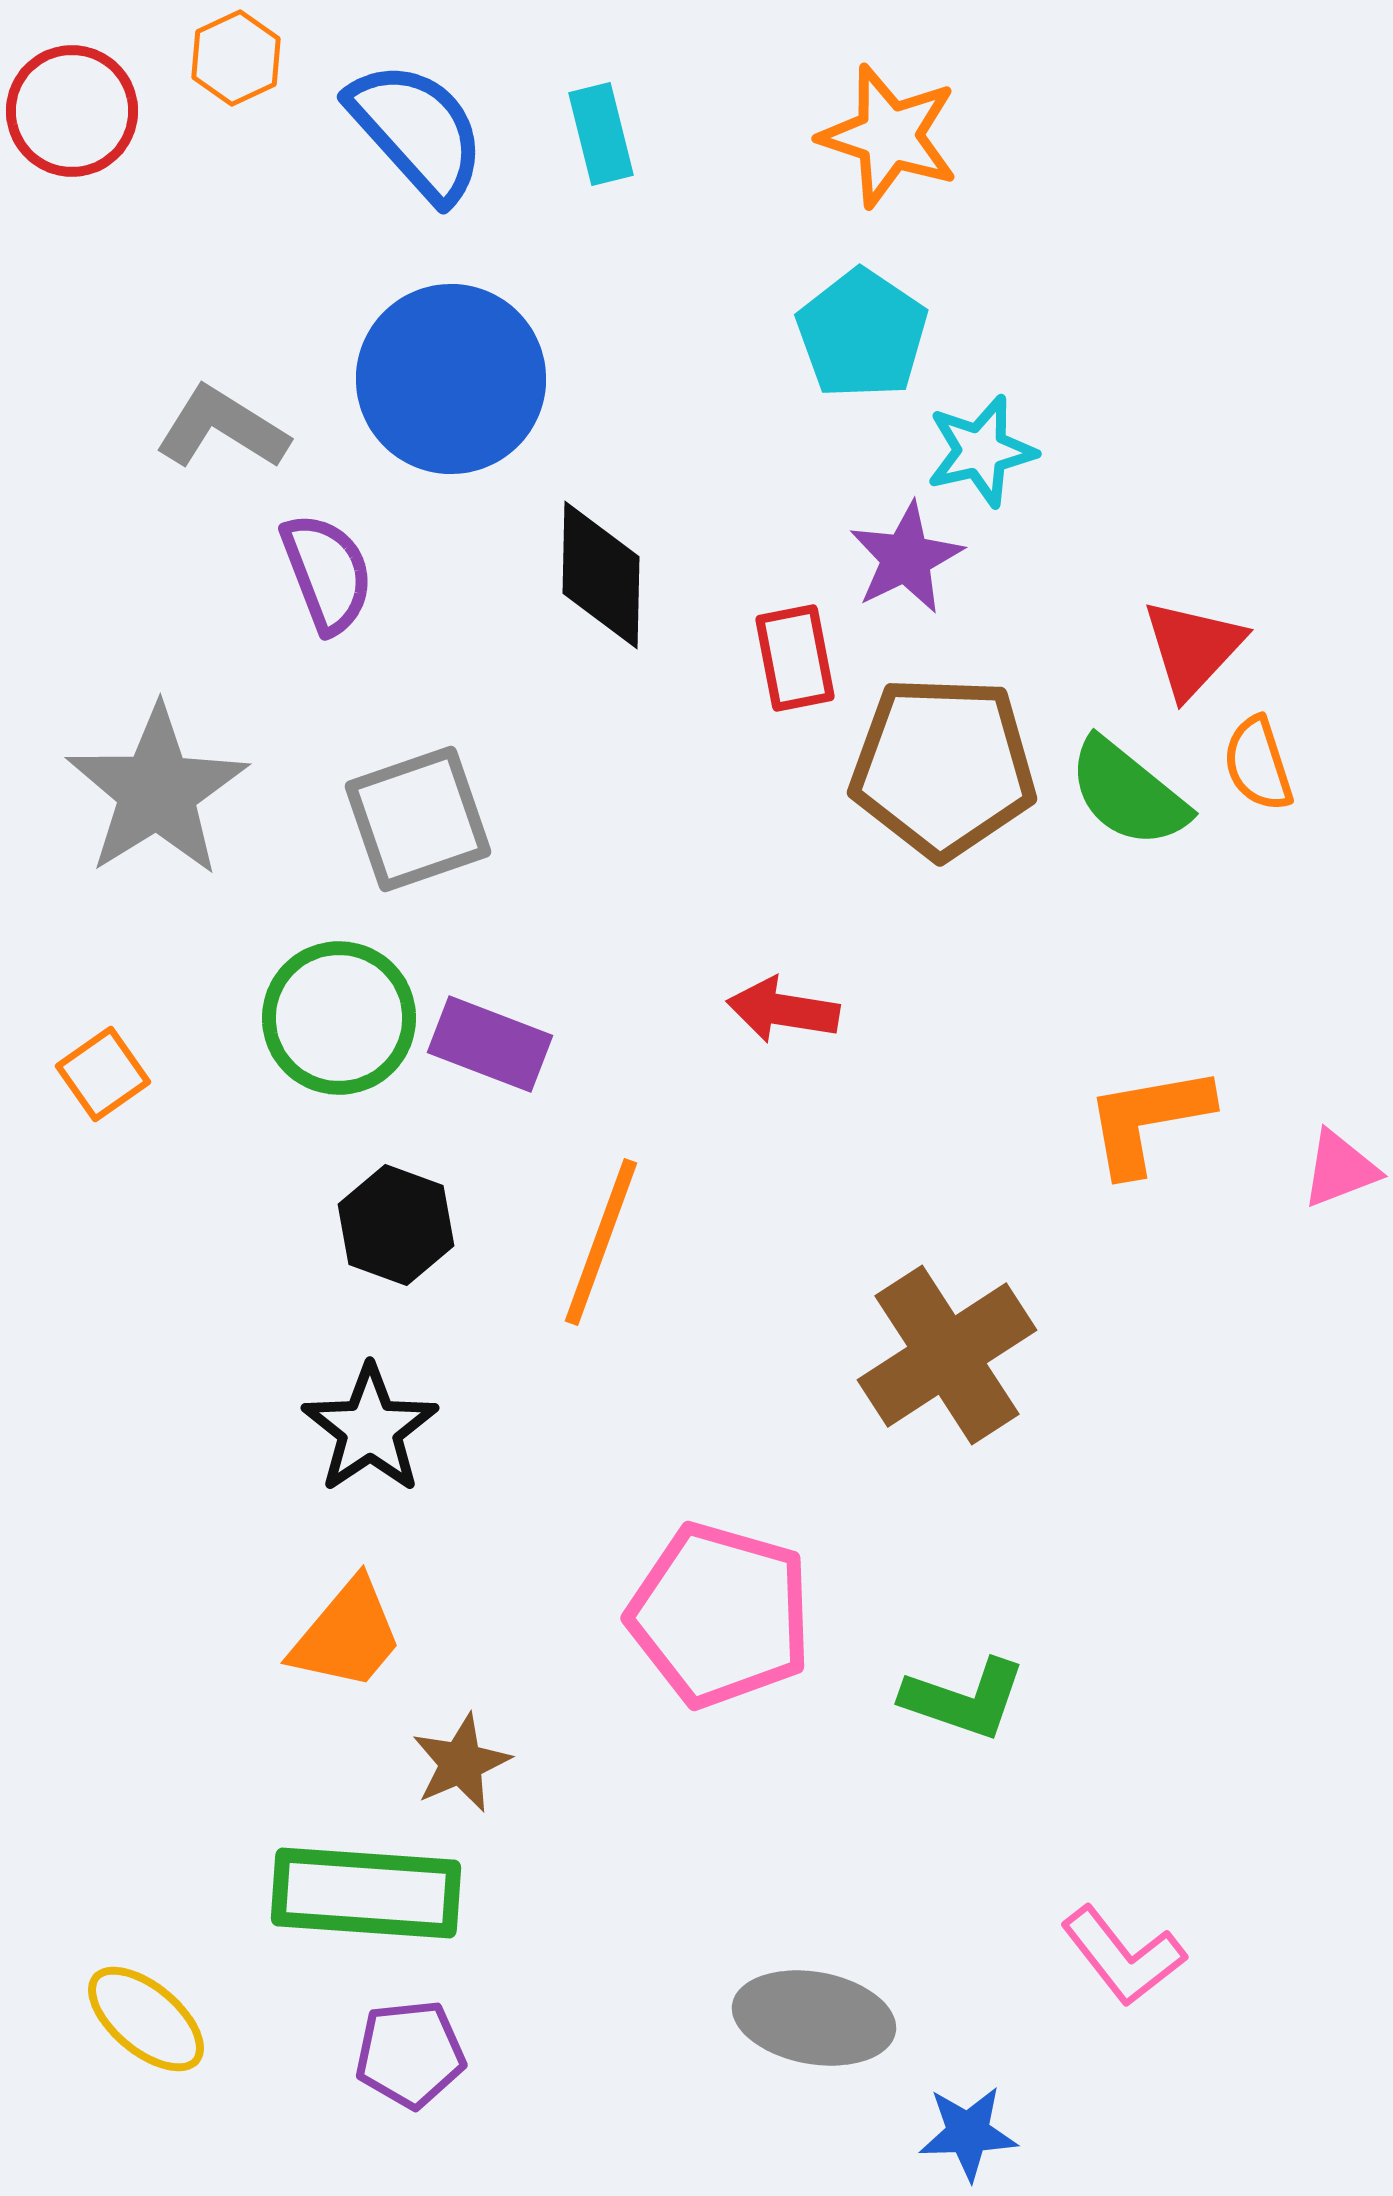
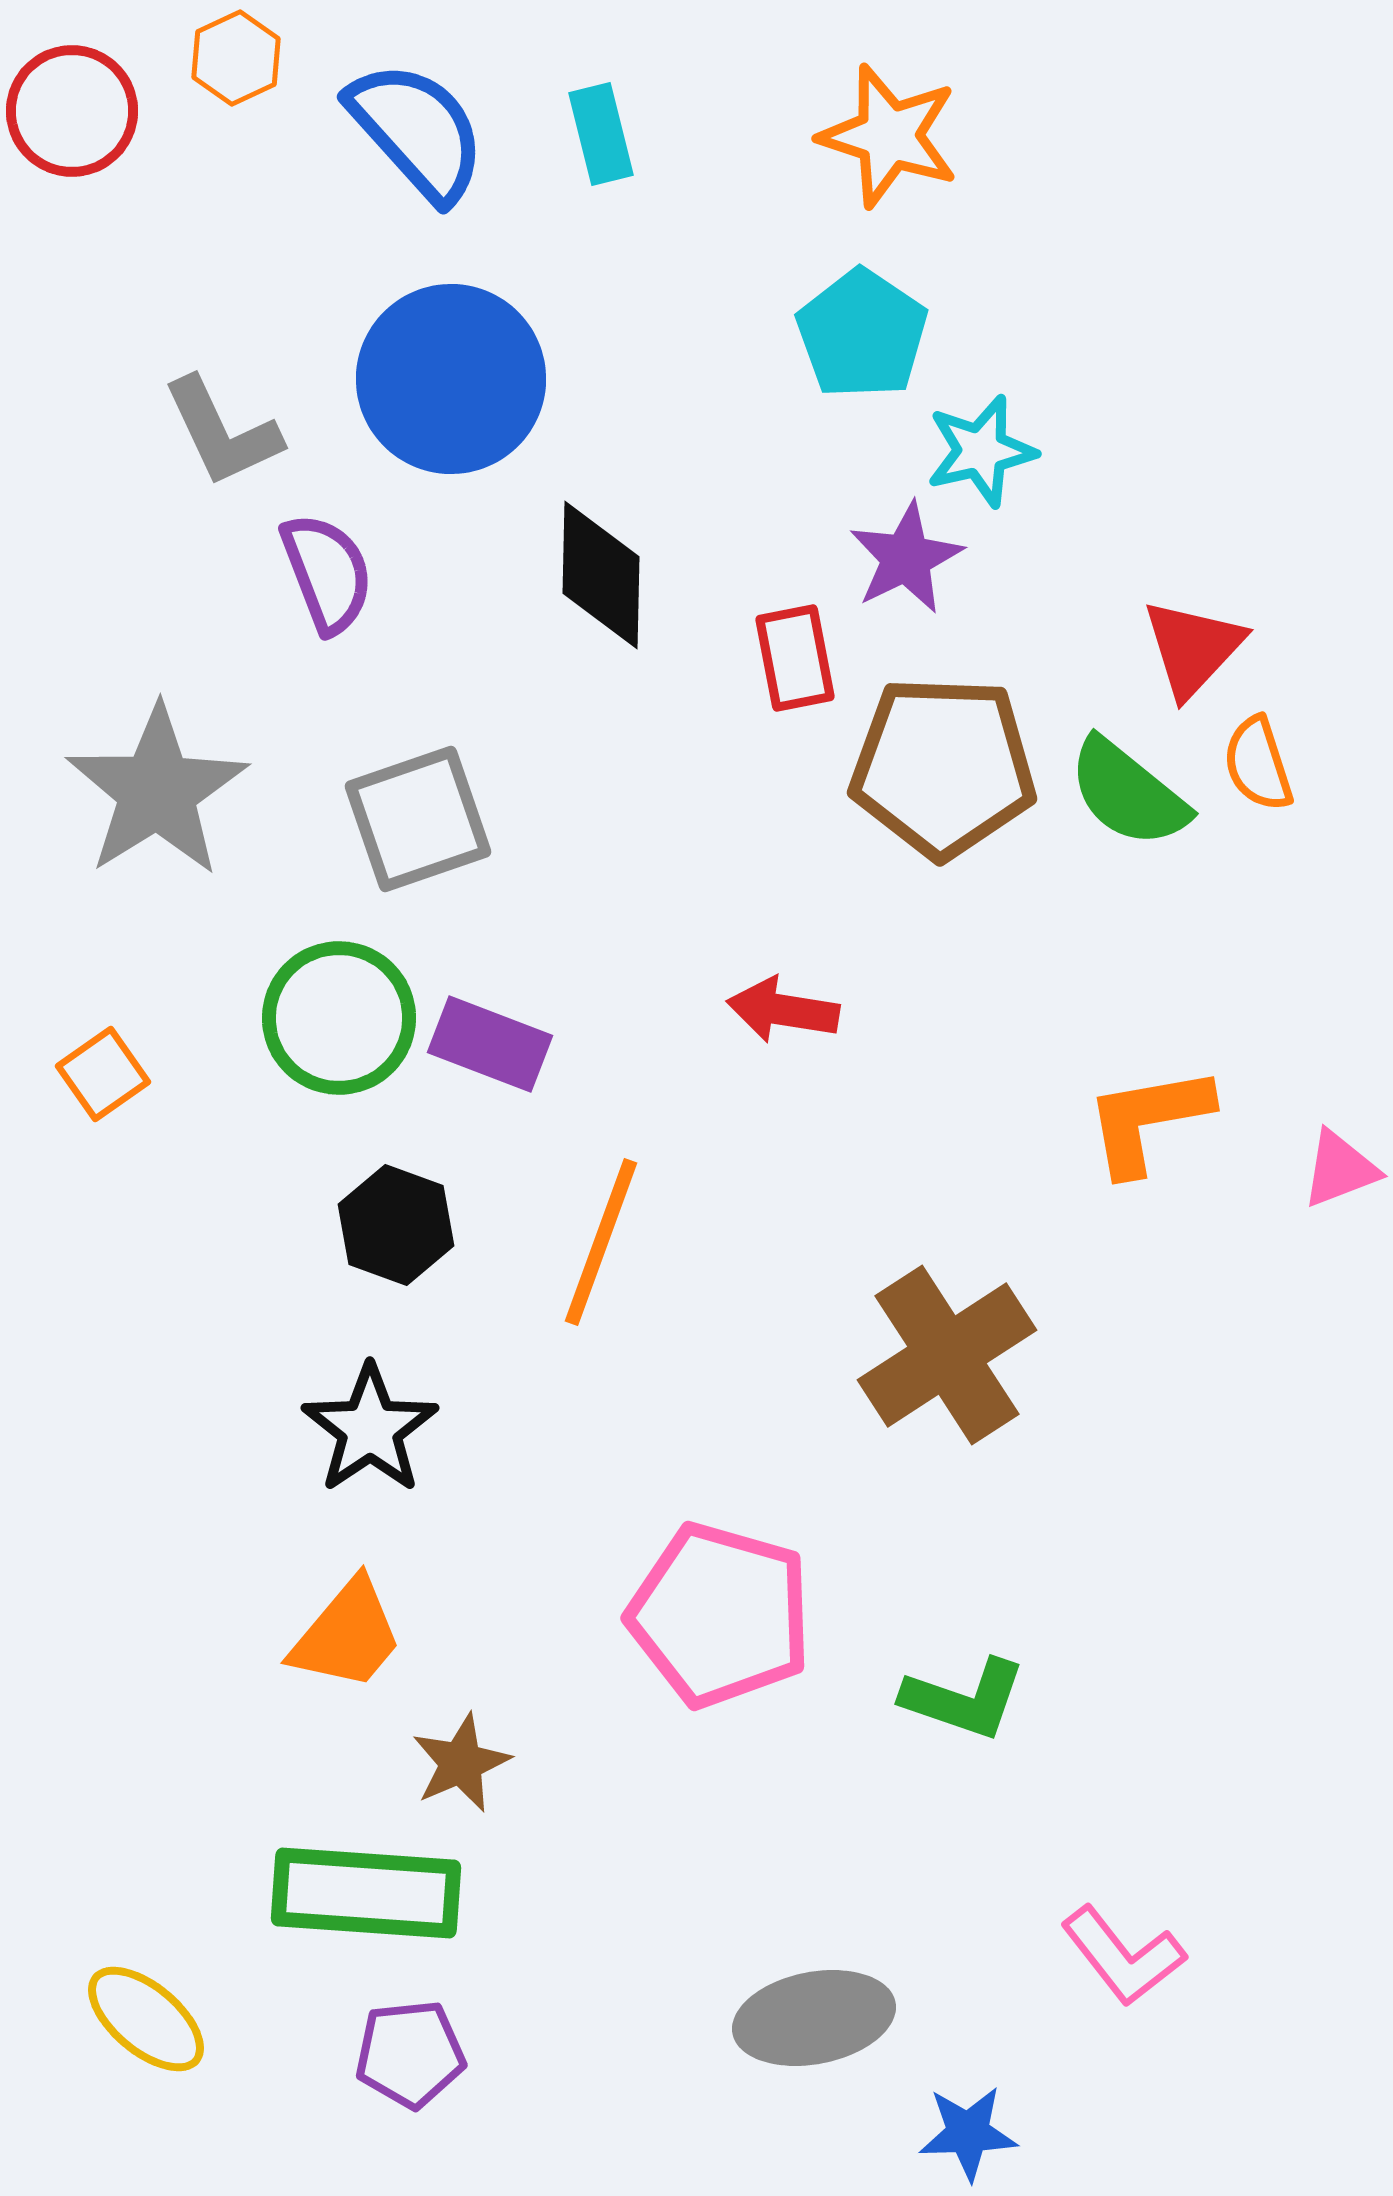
gray L-shape: moved 4 px down; rotated 147 degrees counterclockwise
gray ellipse: rotated 21 degrees counterclockwise
